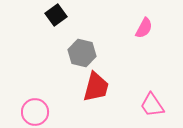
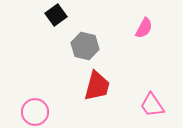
gray hexagon: moved 3 px right, 7 px up
red trapezoid: moved 1 px right, 1 px up
